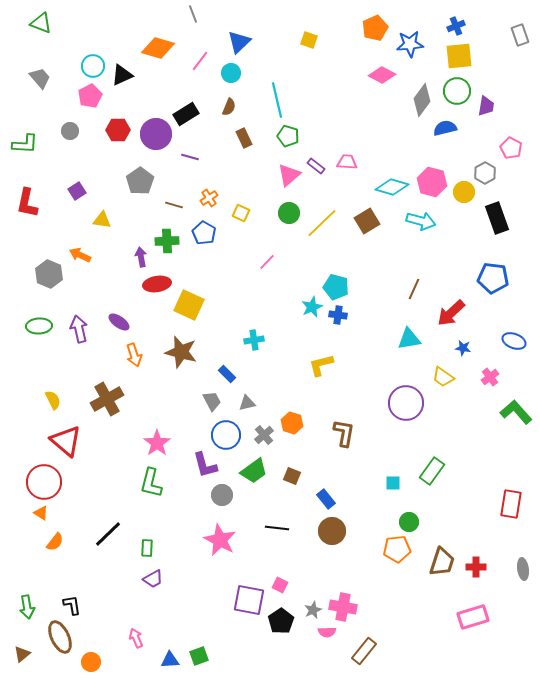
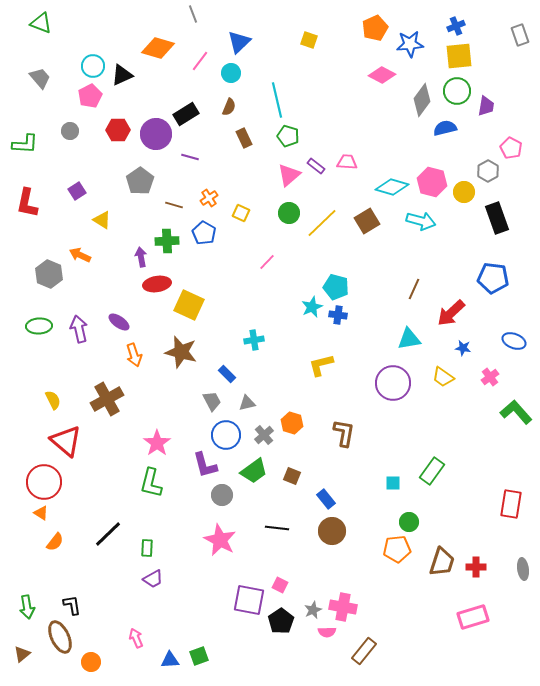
gray hexagon at (485, 173): moved 3 px right, 2 px up
yellow triangle at (102, 220): rotated 24 degrees clockwise
purple circle at (406, 403): moved 13 px left, 20 px up
